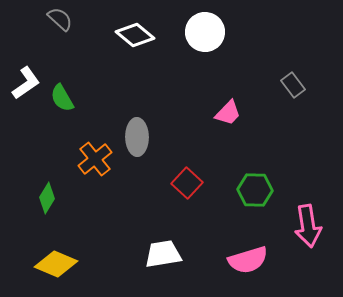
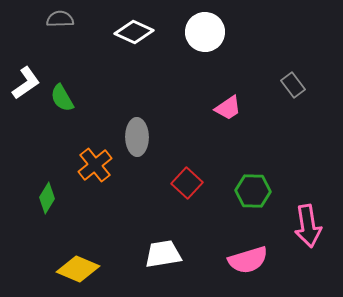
gray semicircle: rotated 44 degrees counterclockwise
white diamond: moved 1 px left, 3 px up; rotated 15 degrees counterclockwise
pink trapezoid: moved 5 px up; rotated 12 degrees clockwise
orange cross: moved 6 px down
green hexagon: moved 2 px left, 1 px down
yellow diamond: moved 22 px right, 5 px down
